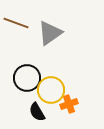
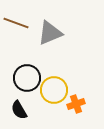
gray triangle: rotated 12 degrees clockwise
yellow circle: moved 3 px right
orange cross: moved 7 px right
black semicircle: moved 18 px left, 2 px up
